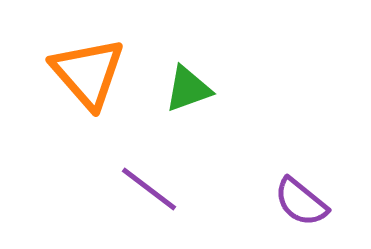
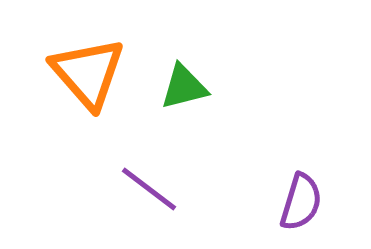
green triangle: moved 4 px left, 2 px up; rotated 6 degrees clockwise
purple semicircle: rotated 112 degrees counterclockwise
